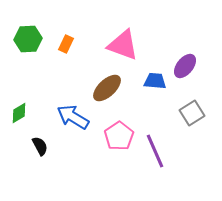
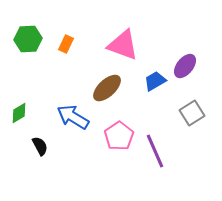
blue trapezoid: rotated 35 degrees counterclockwise
